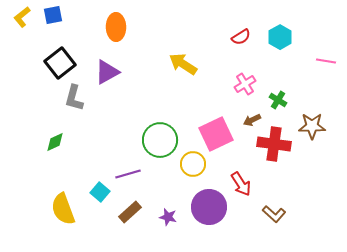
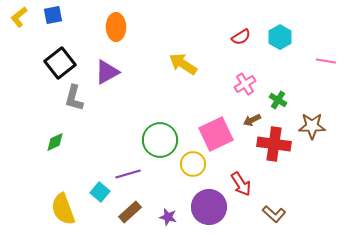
yellow L-shape: moved 3 px left
